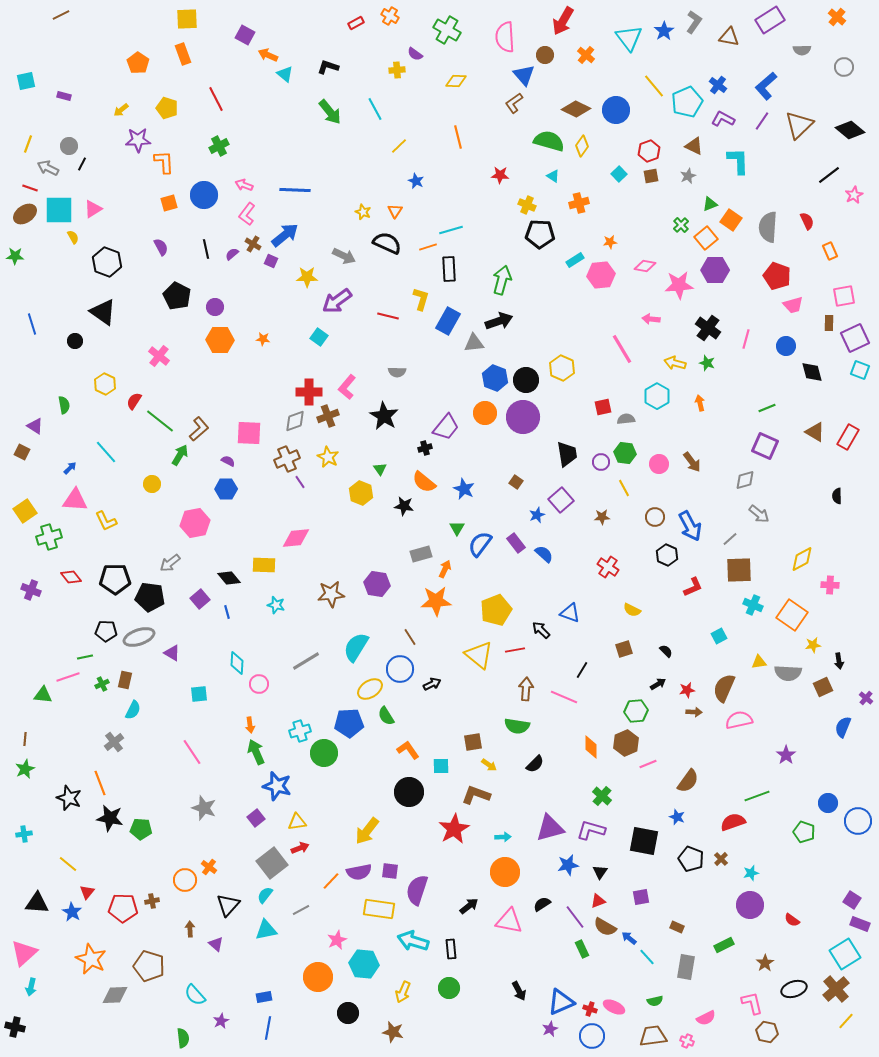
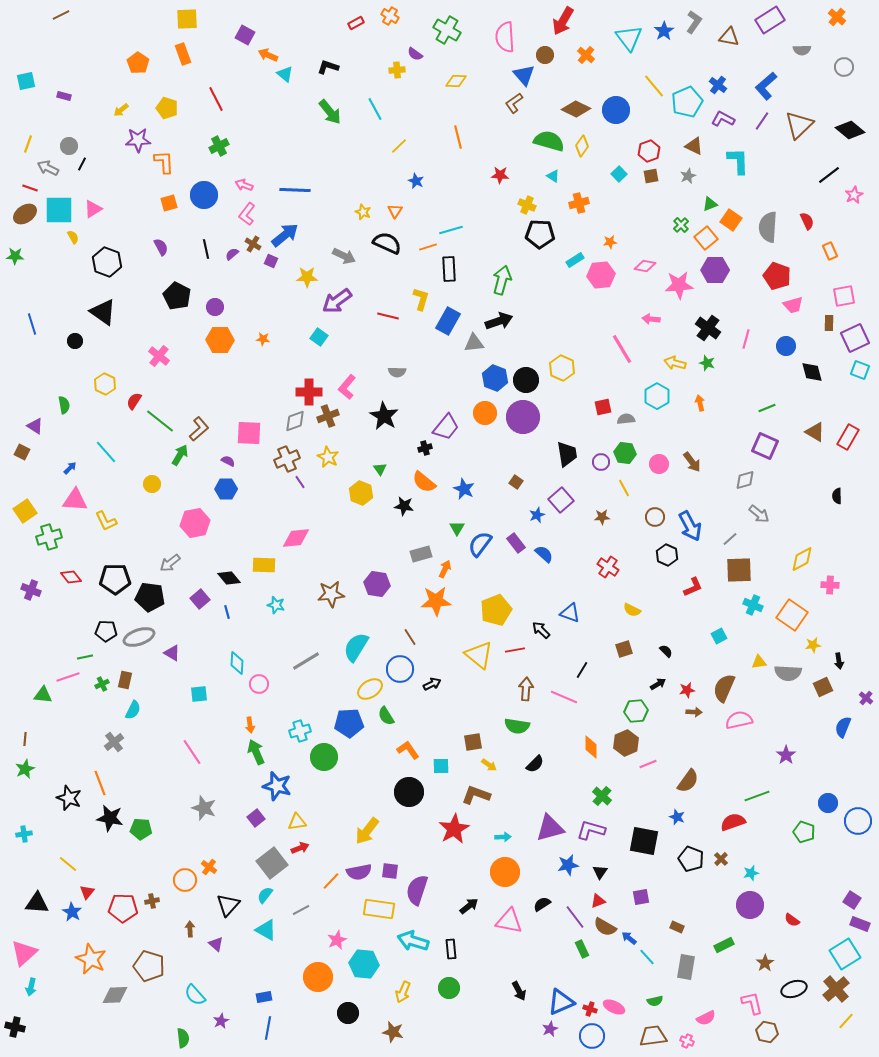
green circle at (324, 753): moved 4 px down
cyan triangle at (266, 930): rotated 40 degrees clockwise
